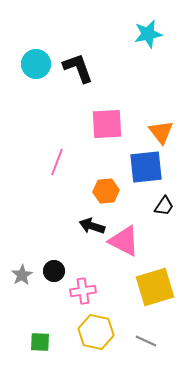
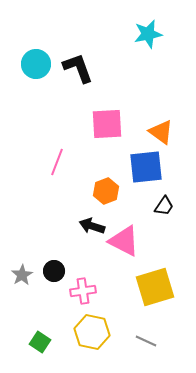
orange triangle: rotated 16 degrees counterclockwise
orange hexagon: rotated 15 degrees counterclockwise
yellow hexagon: moved 4 px left
green square: rotated 30 degrees clockwise
